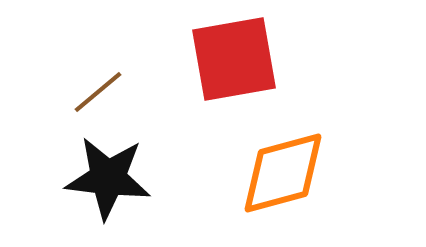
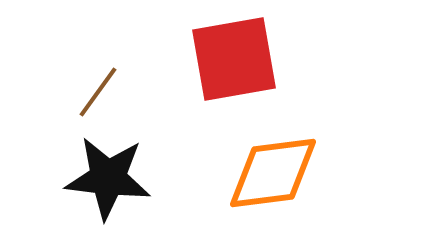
brown line: rotated 14 degrees counterclockwise
orange diamond: moved 10 px left; rotated 8 degrees clockwise
